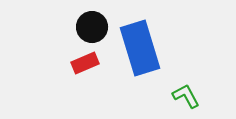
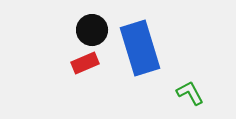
black circle: moved 3 px down
green L-shape: moved 4 px right, 3 px up
